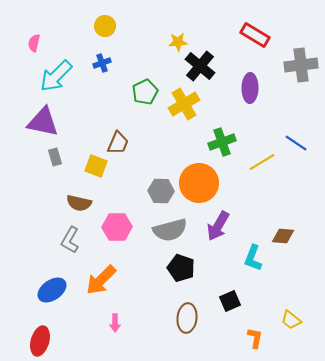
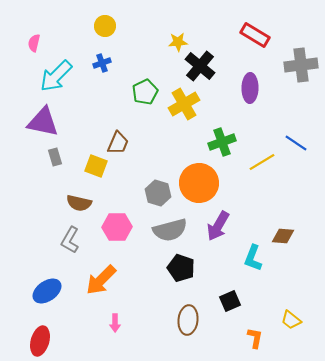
gray hexagon: moved 3 px left, 2 px down; rotated 15 degrees clockwise
blue ellipse: moved 5 px left, 1 px down
brown ellipse: moved 1 px right, 2 px down
